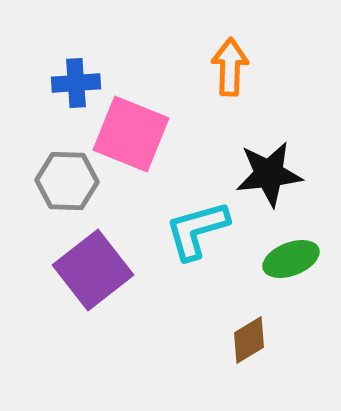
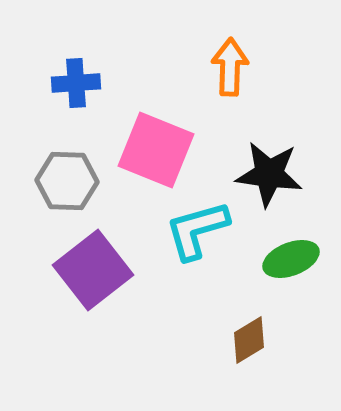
pink square: moved 25 px right, 16 px down
black star: rotated 14 degrees clockwise
